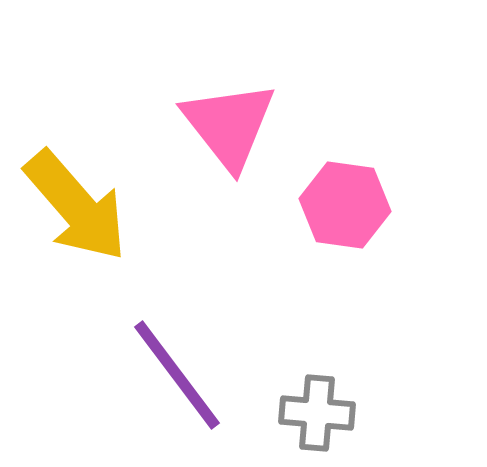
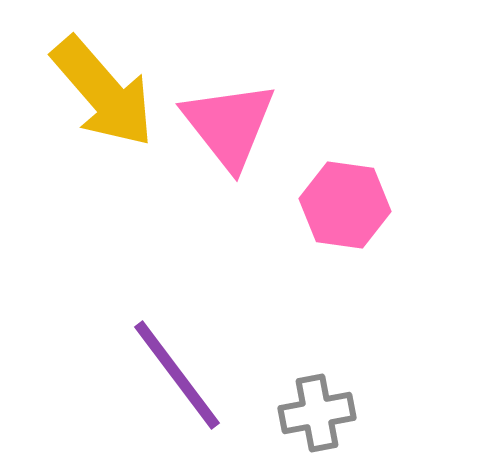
yellow arrow: moved 27 px right, 114 px up
gray cross: rotated 16 degrees counterclockwise
